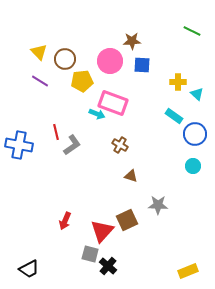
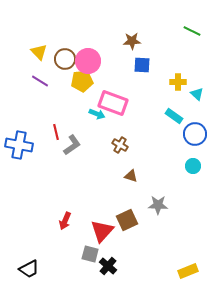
pink circle: moved 22 px left
